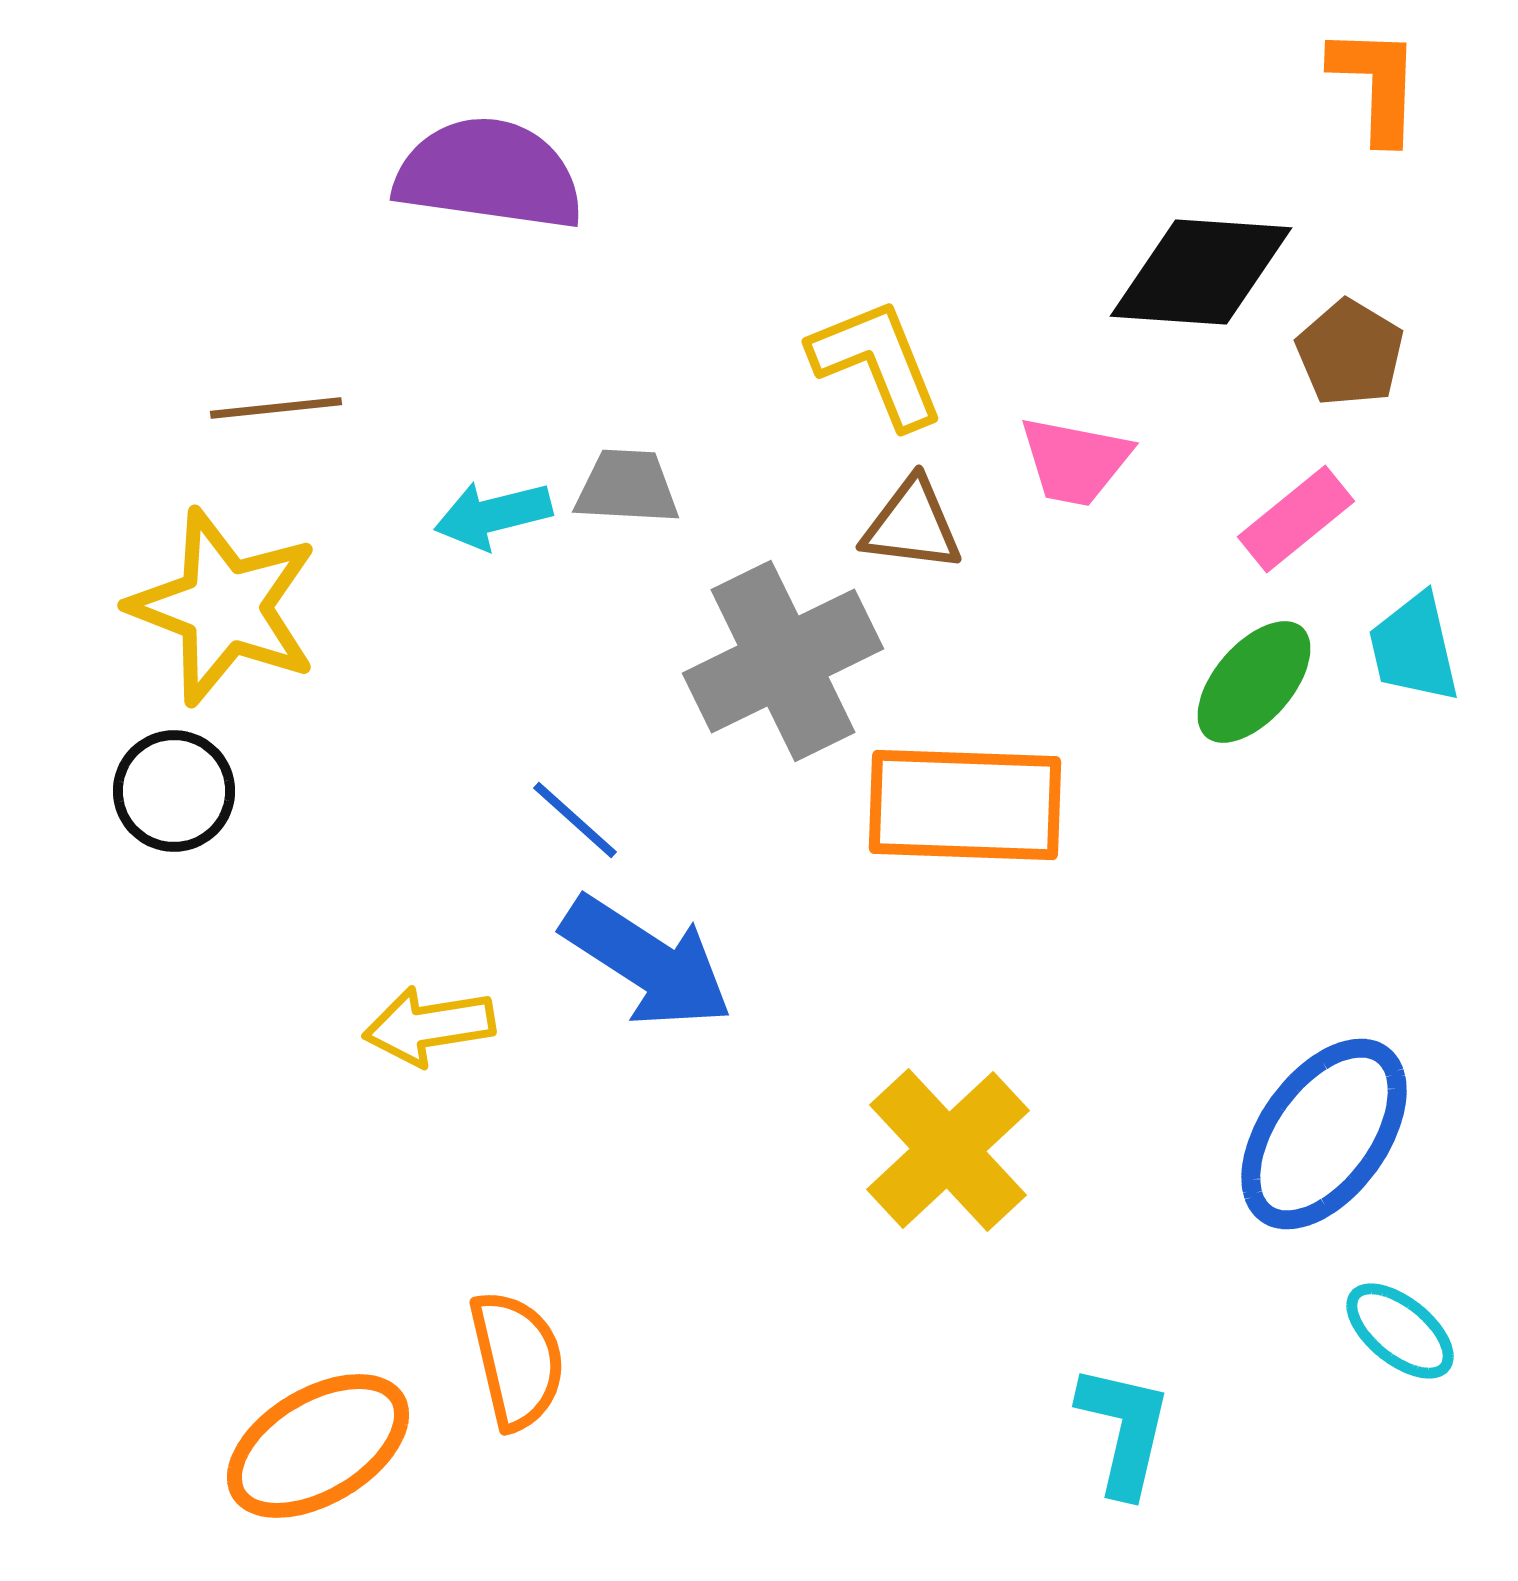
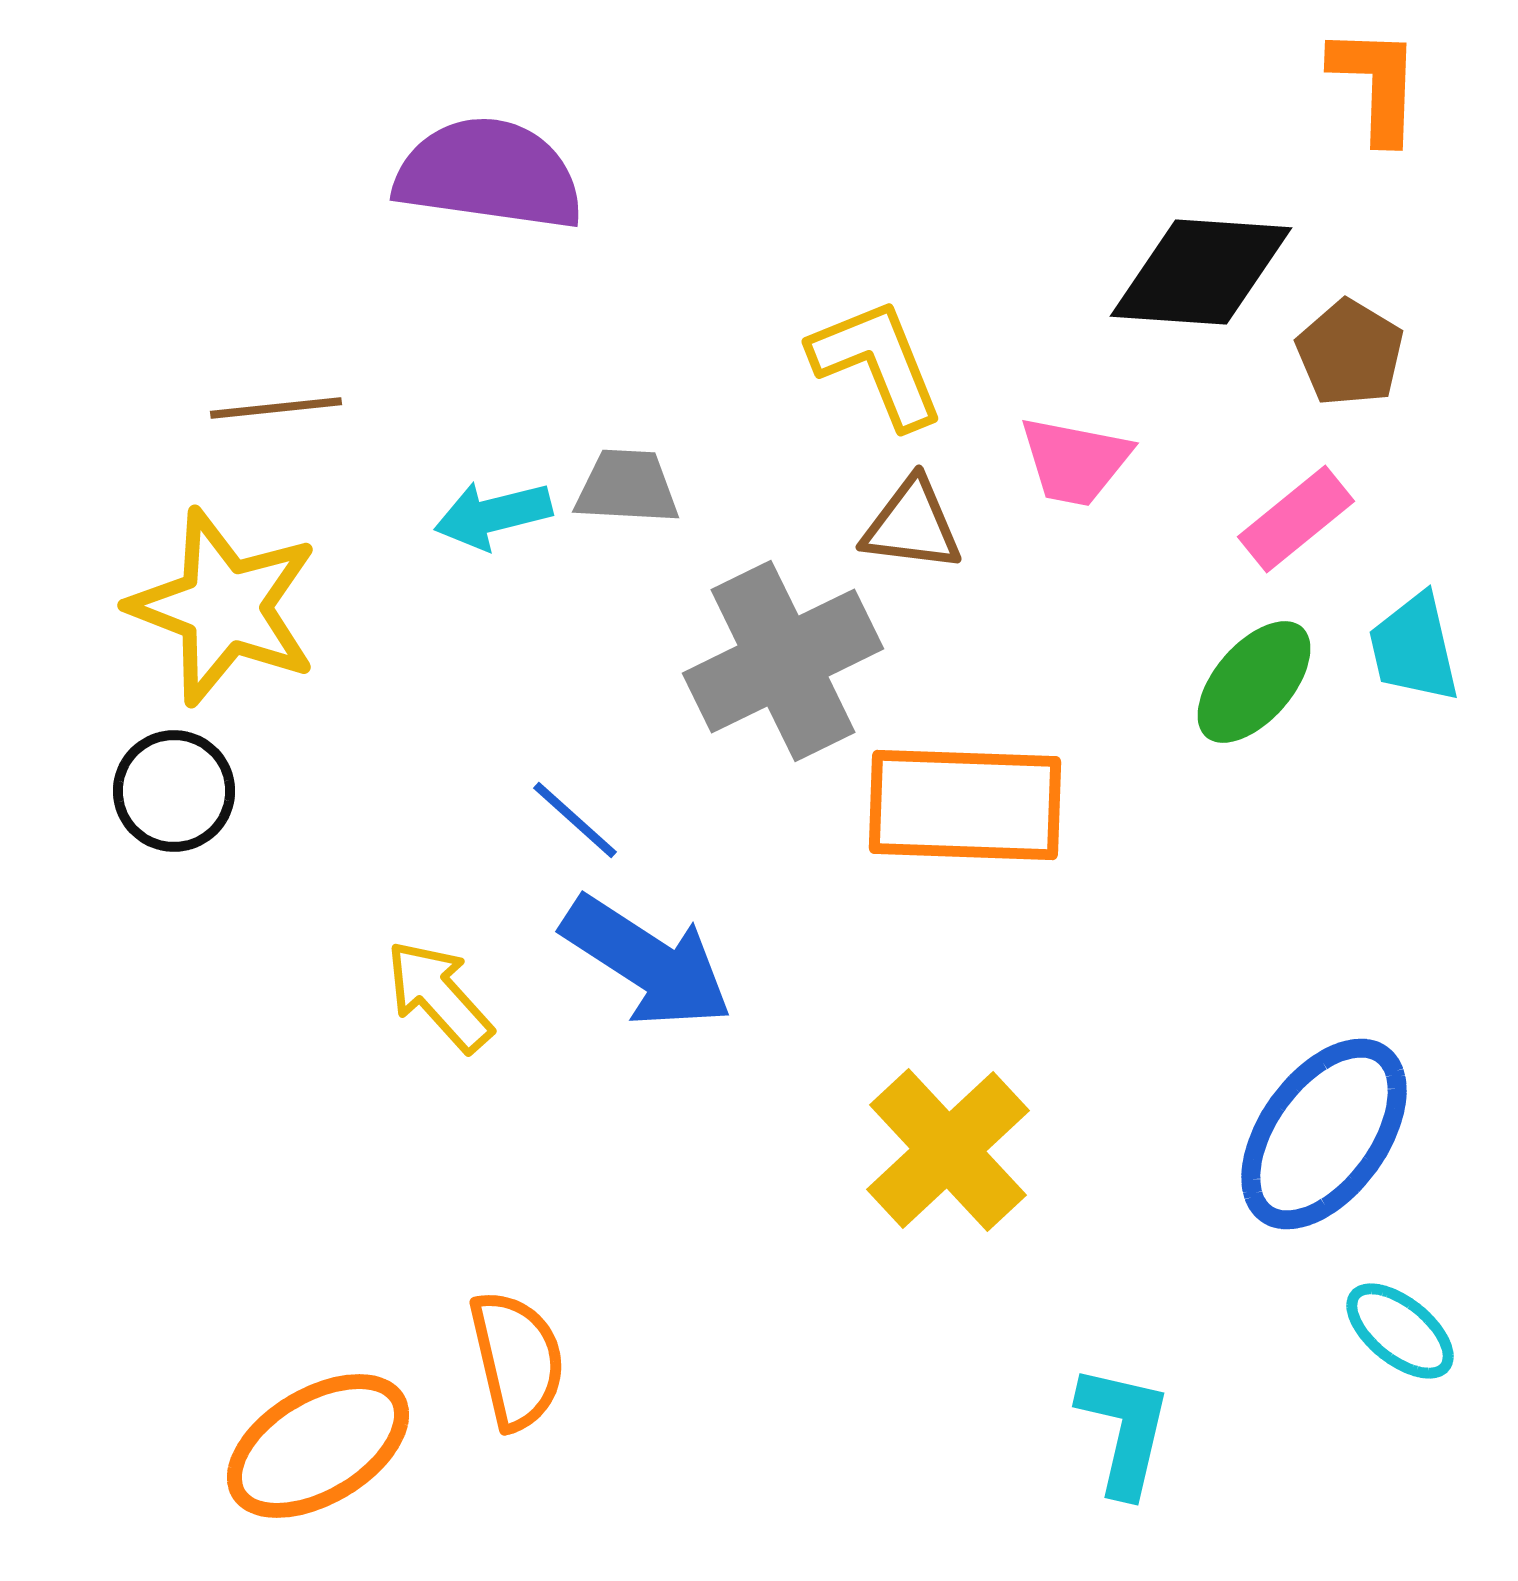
yellow arrow: moved 10 px right, 30 px up; rotated 57 degrees clockwise
